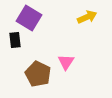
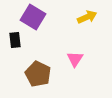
purple square: moved 4 px right, 1 px up
pink triangle: moved 9 px right, 3 px up
